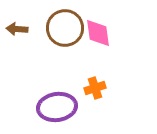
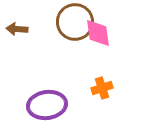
brown circle: moved 10 px right, 6 px up
orange cross: moved 7 px right
purple ellipse: moved 10 px left, 2 px up
